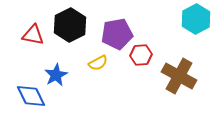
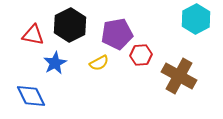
yellow semicircle: moved 1 px right
blue star: moved 1 px left, 12 px up
